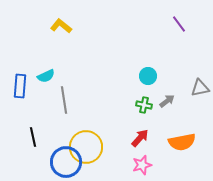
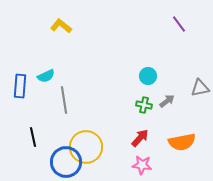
pink star: rotated 24 degrees clockwise
